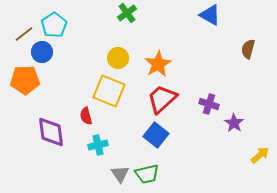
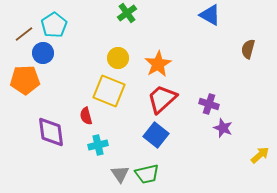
blue circle: moved 1 px right, 1 px down
purple star: moved 11 px left, 5 px down; rotated 12 degrees counterclockwise
